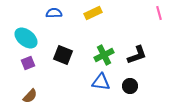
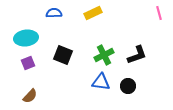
cyan ellipse: rotated 45 degrees counterclockwise
black circle: moved 2 px left
